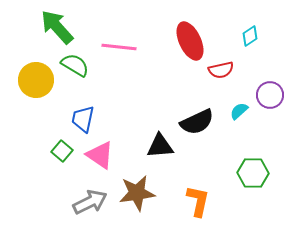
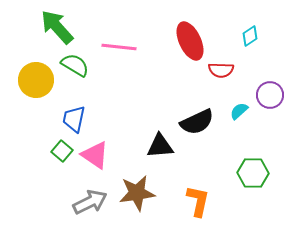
red semicircle: rotated 15 degrees clockwise
blue trapezoid: moved 9 px left
pink triangle: moved 5 px left
